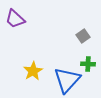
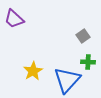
purple trapezoid: moved 1 px left
green cross: moved 2 px up
